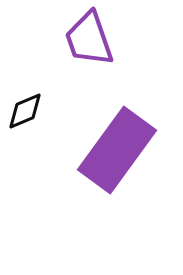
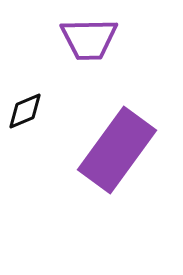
purple trapezoid: rotated 72 degrees counterclockwise
